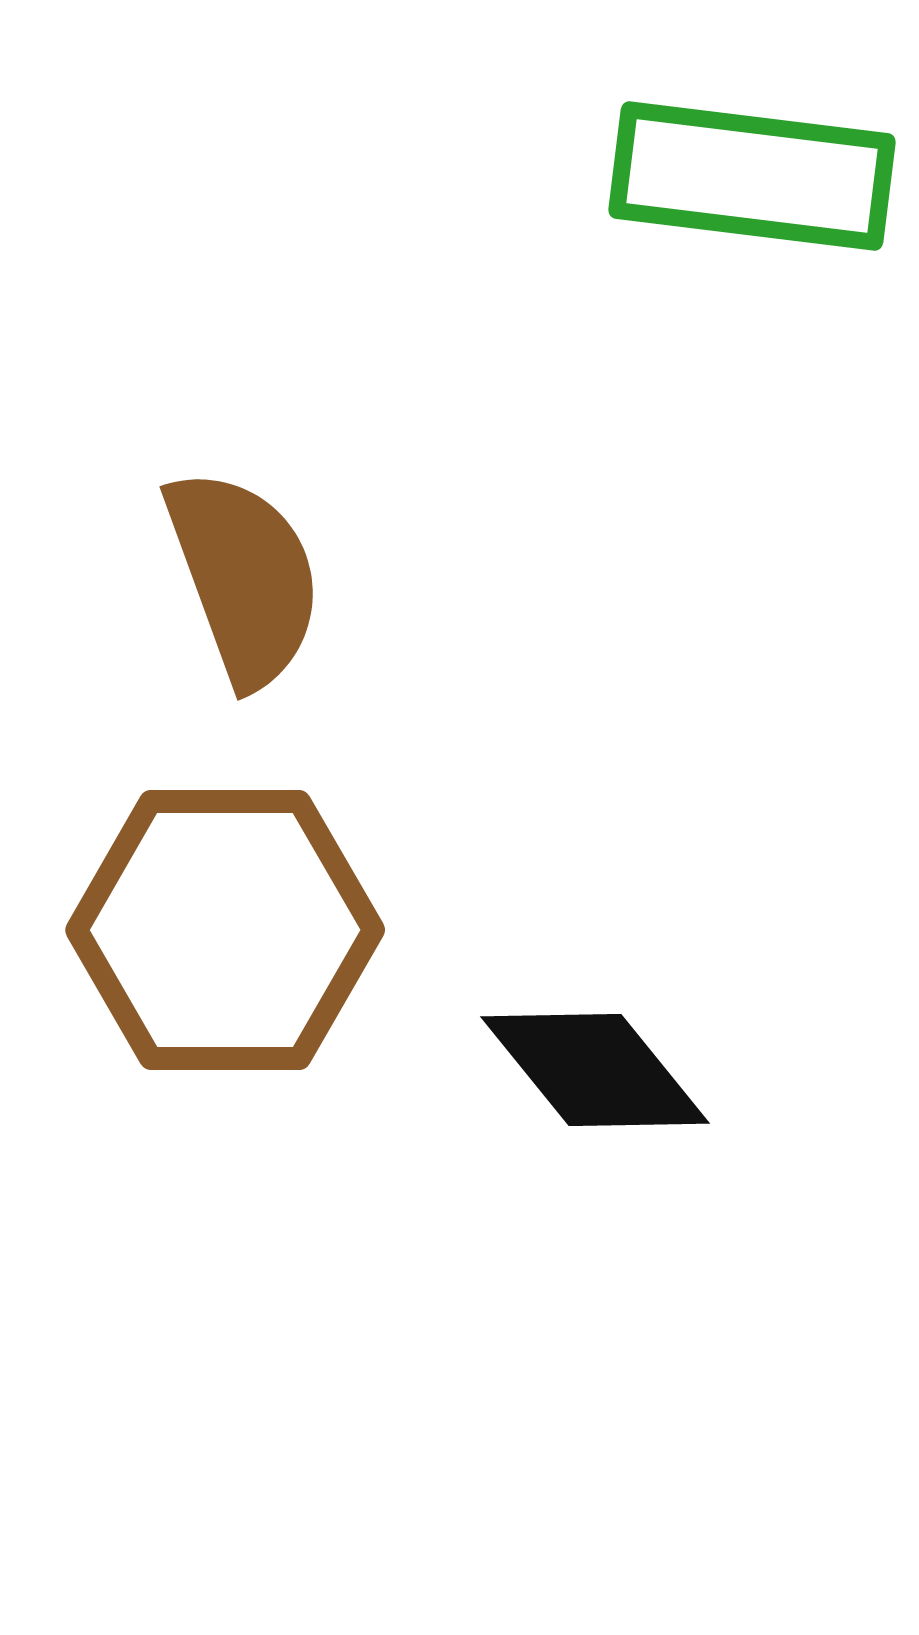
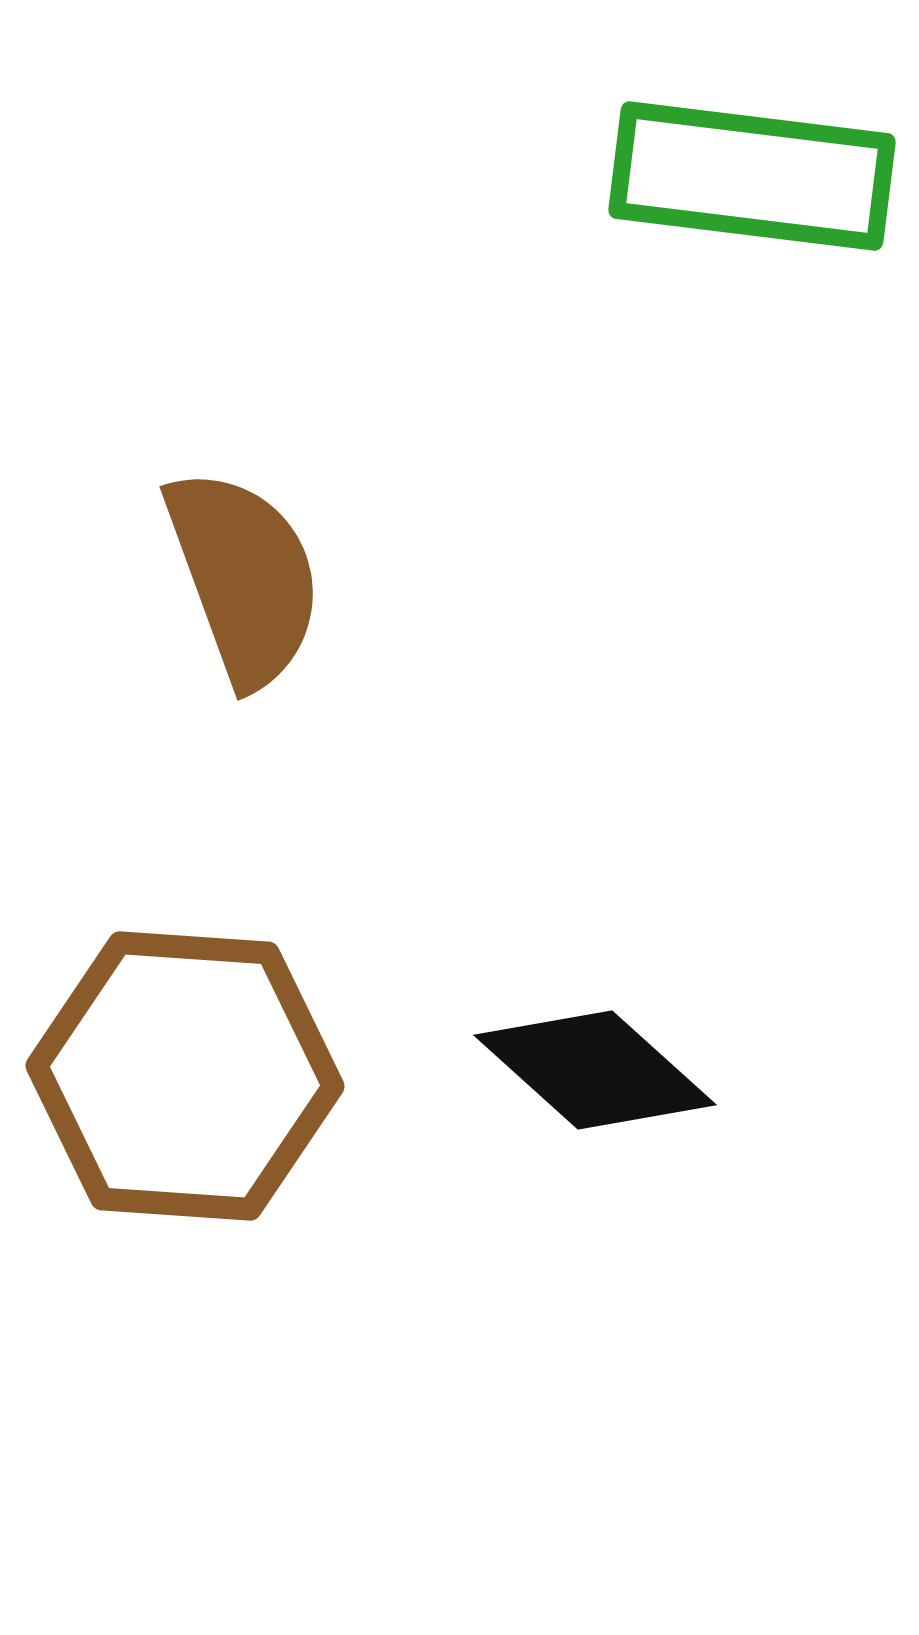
brown hexagon: moved 40 px left, 146 px down; rotated 4 degrees clockwise
black diamond: rotated 9 degrees counterclockwise
